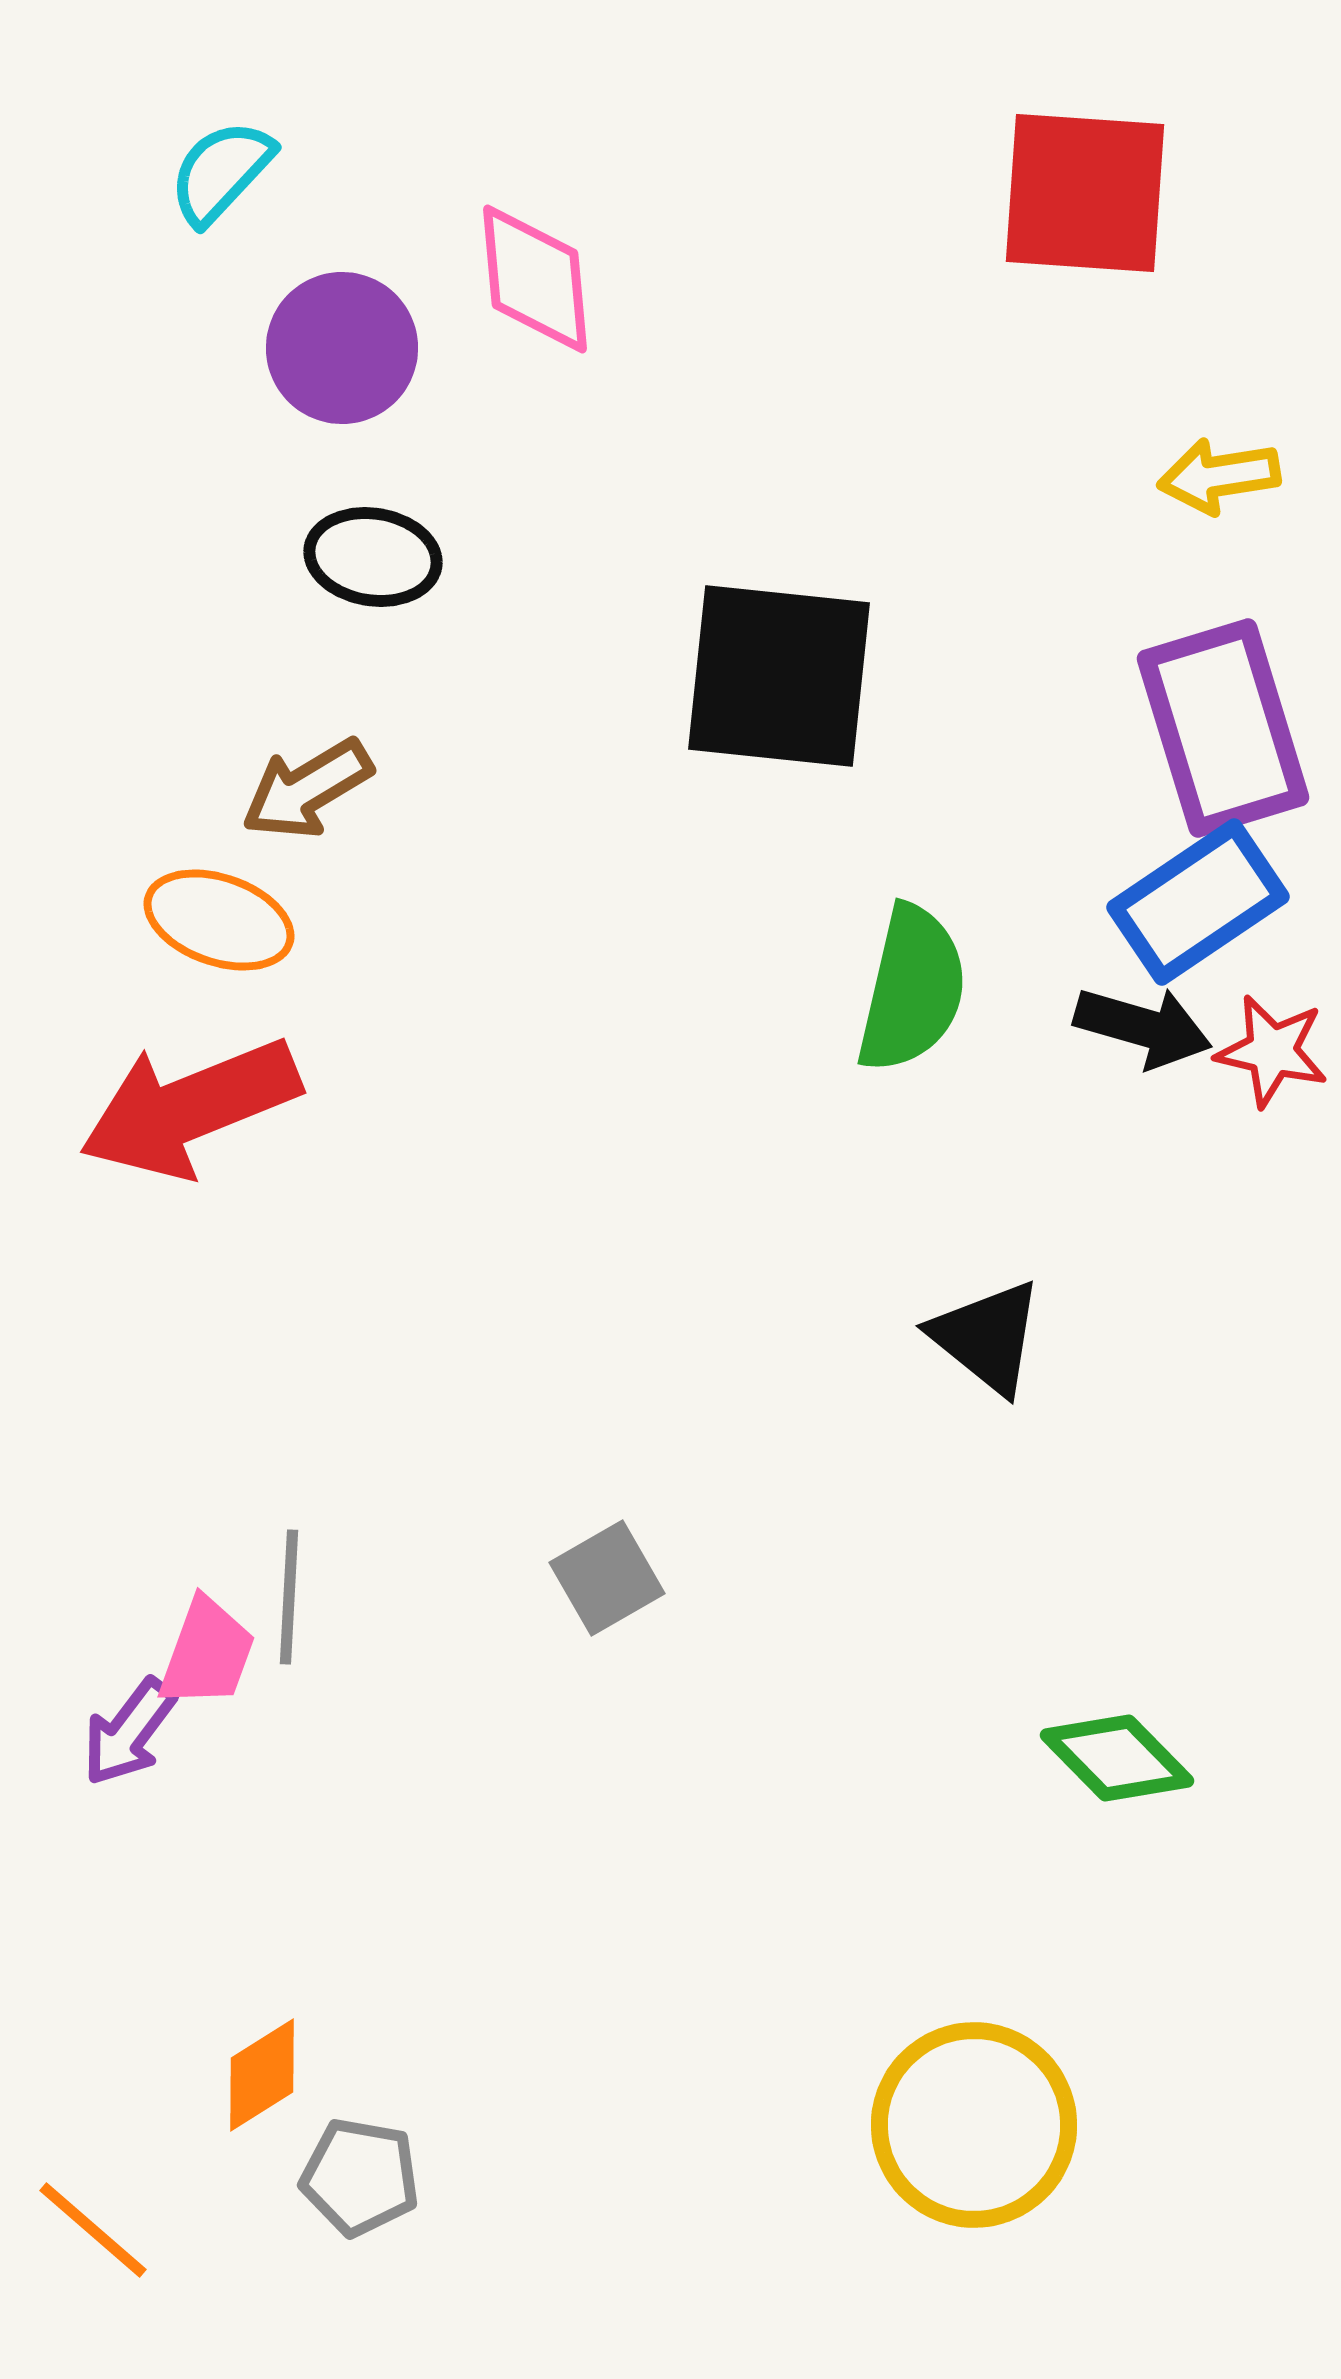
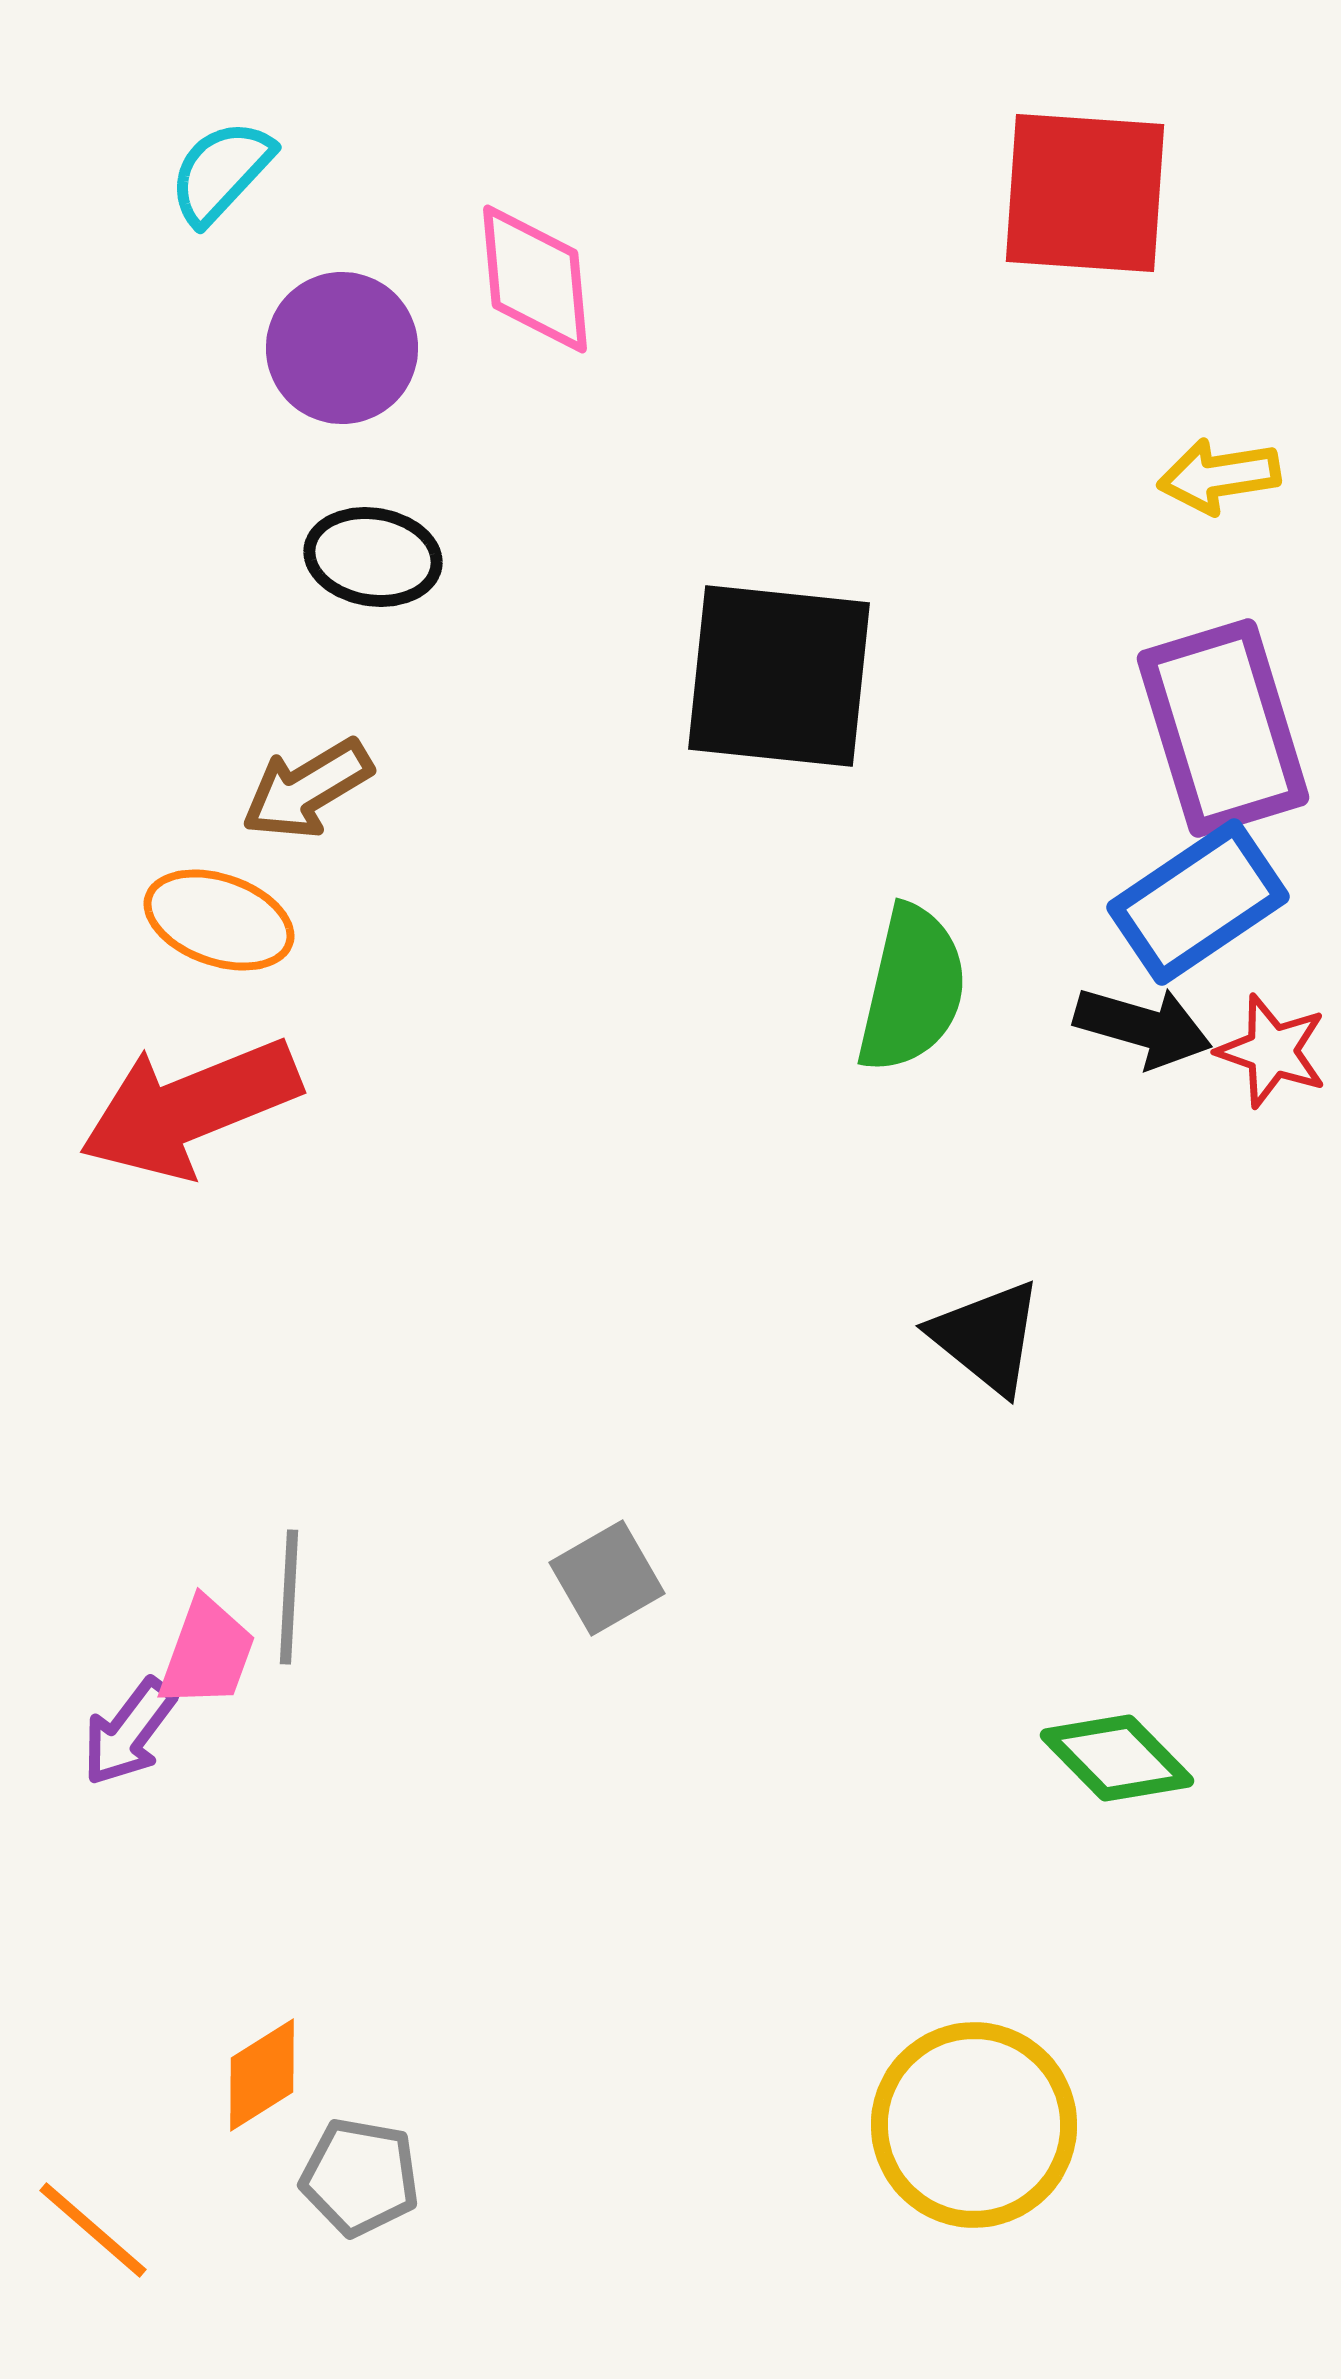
red star: rotated 6 degrees clockwise
